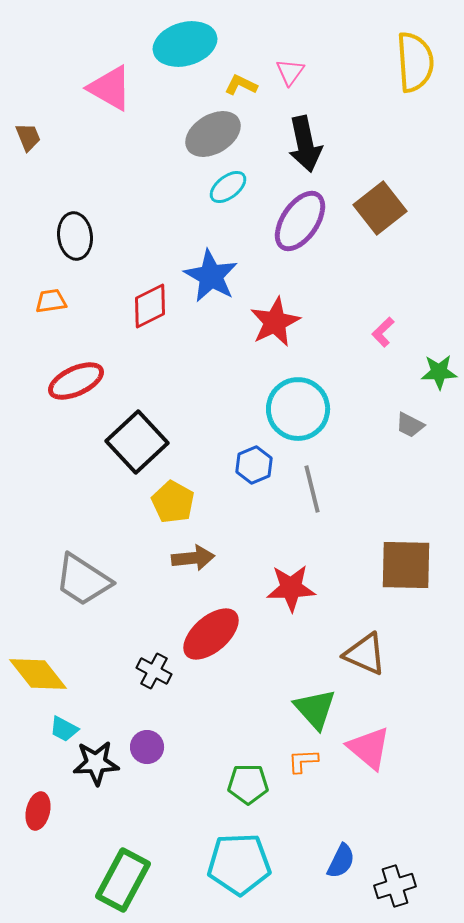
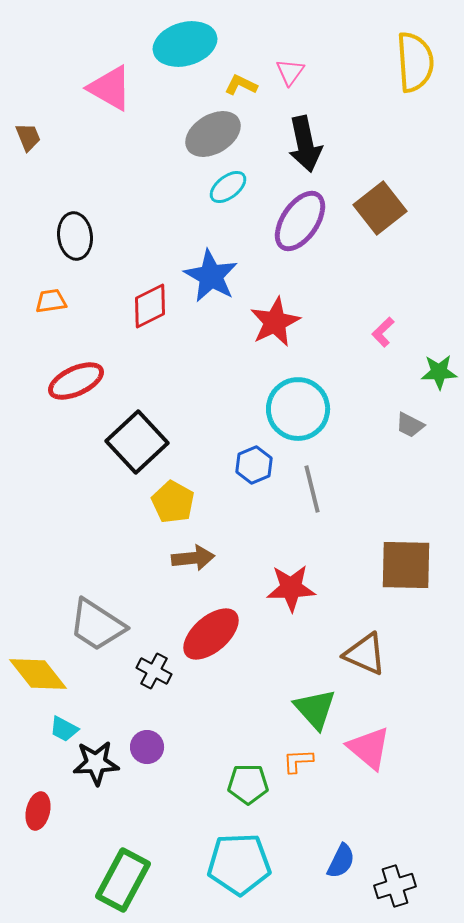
gray trapezoid at (83, 580): moved 14 px right, 45 px down
orange L-shape at (303, 761): moved 5 px left
